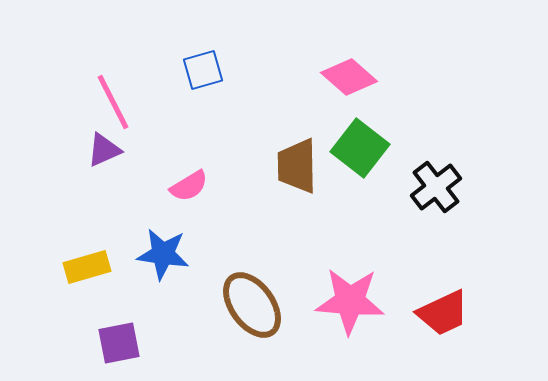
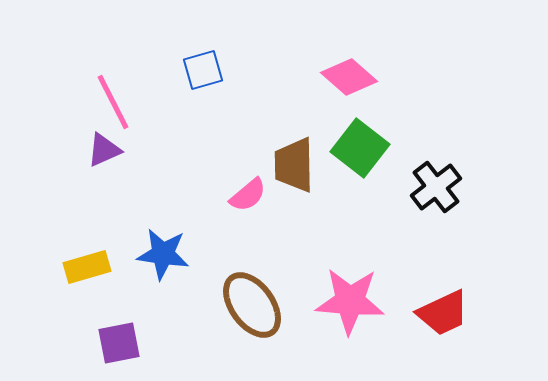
brown trapezoid: moved 3 px left, 1 px up
pink semicircle: moved 59 px right, 9 px down; rotated 9 degrees counterclockwise
